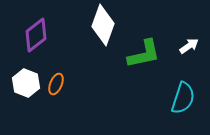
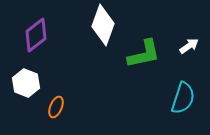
orange ellipse: moved 23 px down
